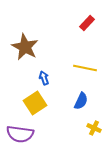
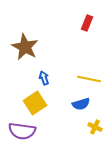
red rectangle: rotated 21 degrees counterclockwise
yellow line: moved 4 px right, 11 px down
blue semicircle: moved 3 px down; rotated 48 degrees clockwise
yellow cross: moved 1 px right, 1 px up
purple semicircle: moved 2 px right, 3 px up
